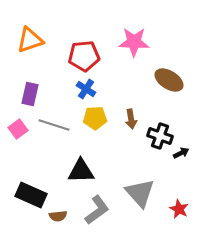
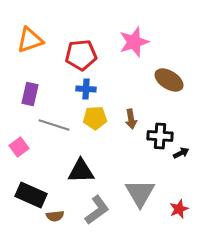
pink star: rotated 20 degrees counterclockwise
red pentagon: moved 3 px left, 1 px up
blue cross: rotated 30 degrees counterclockwise
pink square: moved 1 px right, 18 px down
black cross: rotated 15 degrees counterclockwise
gray triangle: rotated 12 degrees clockwise
red star: rotated 24 degrees clockwise
brown semicircle: moved 3 px left
